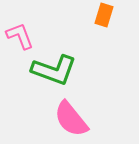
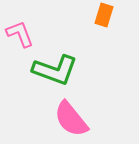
pink L-shape: moved 2 px up
green L-shape: moved 1 px right
